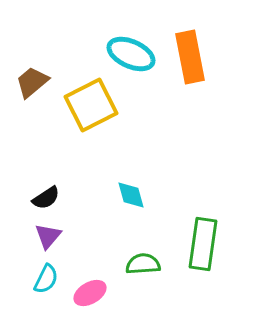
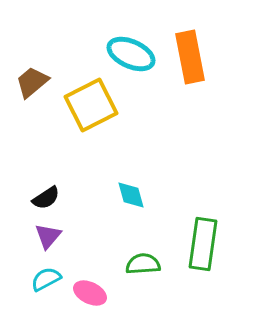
cyan semicircle: rotated 144 degrees counterclockwise
pink ellipse: rotated 56 degrees clockwise
